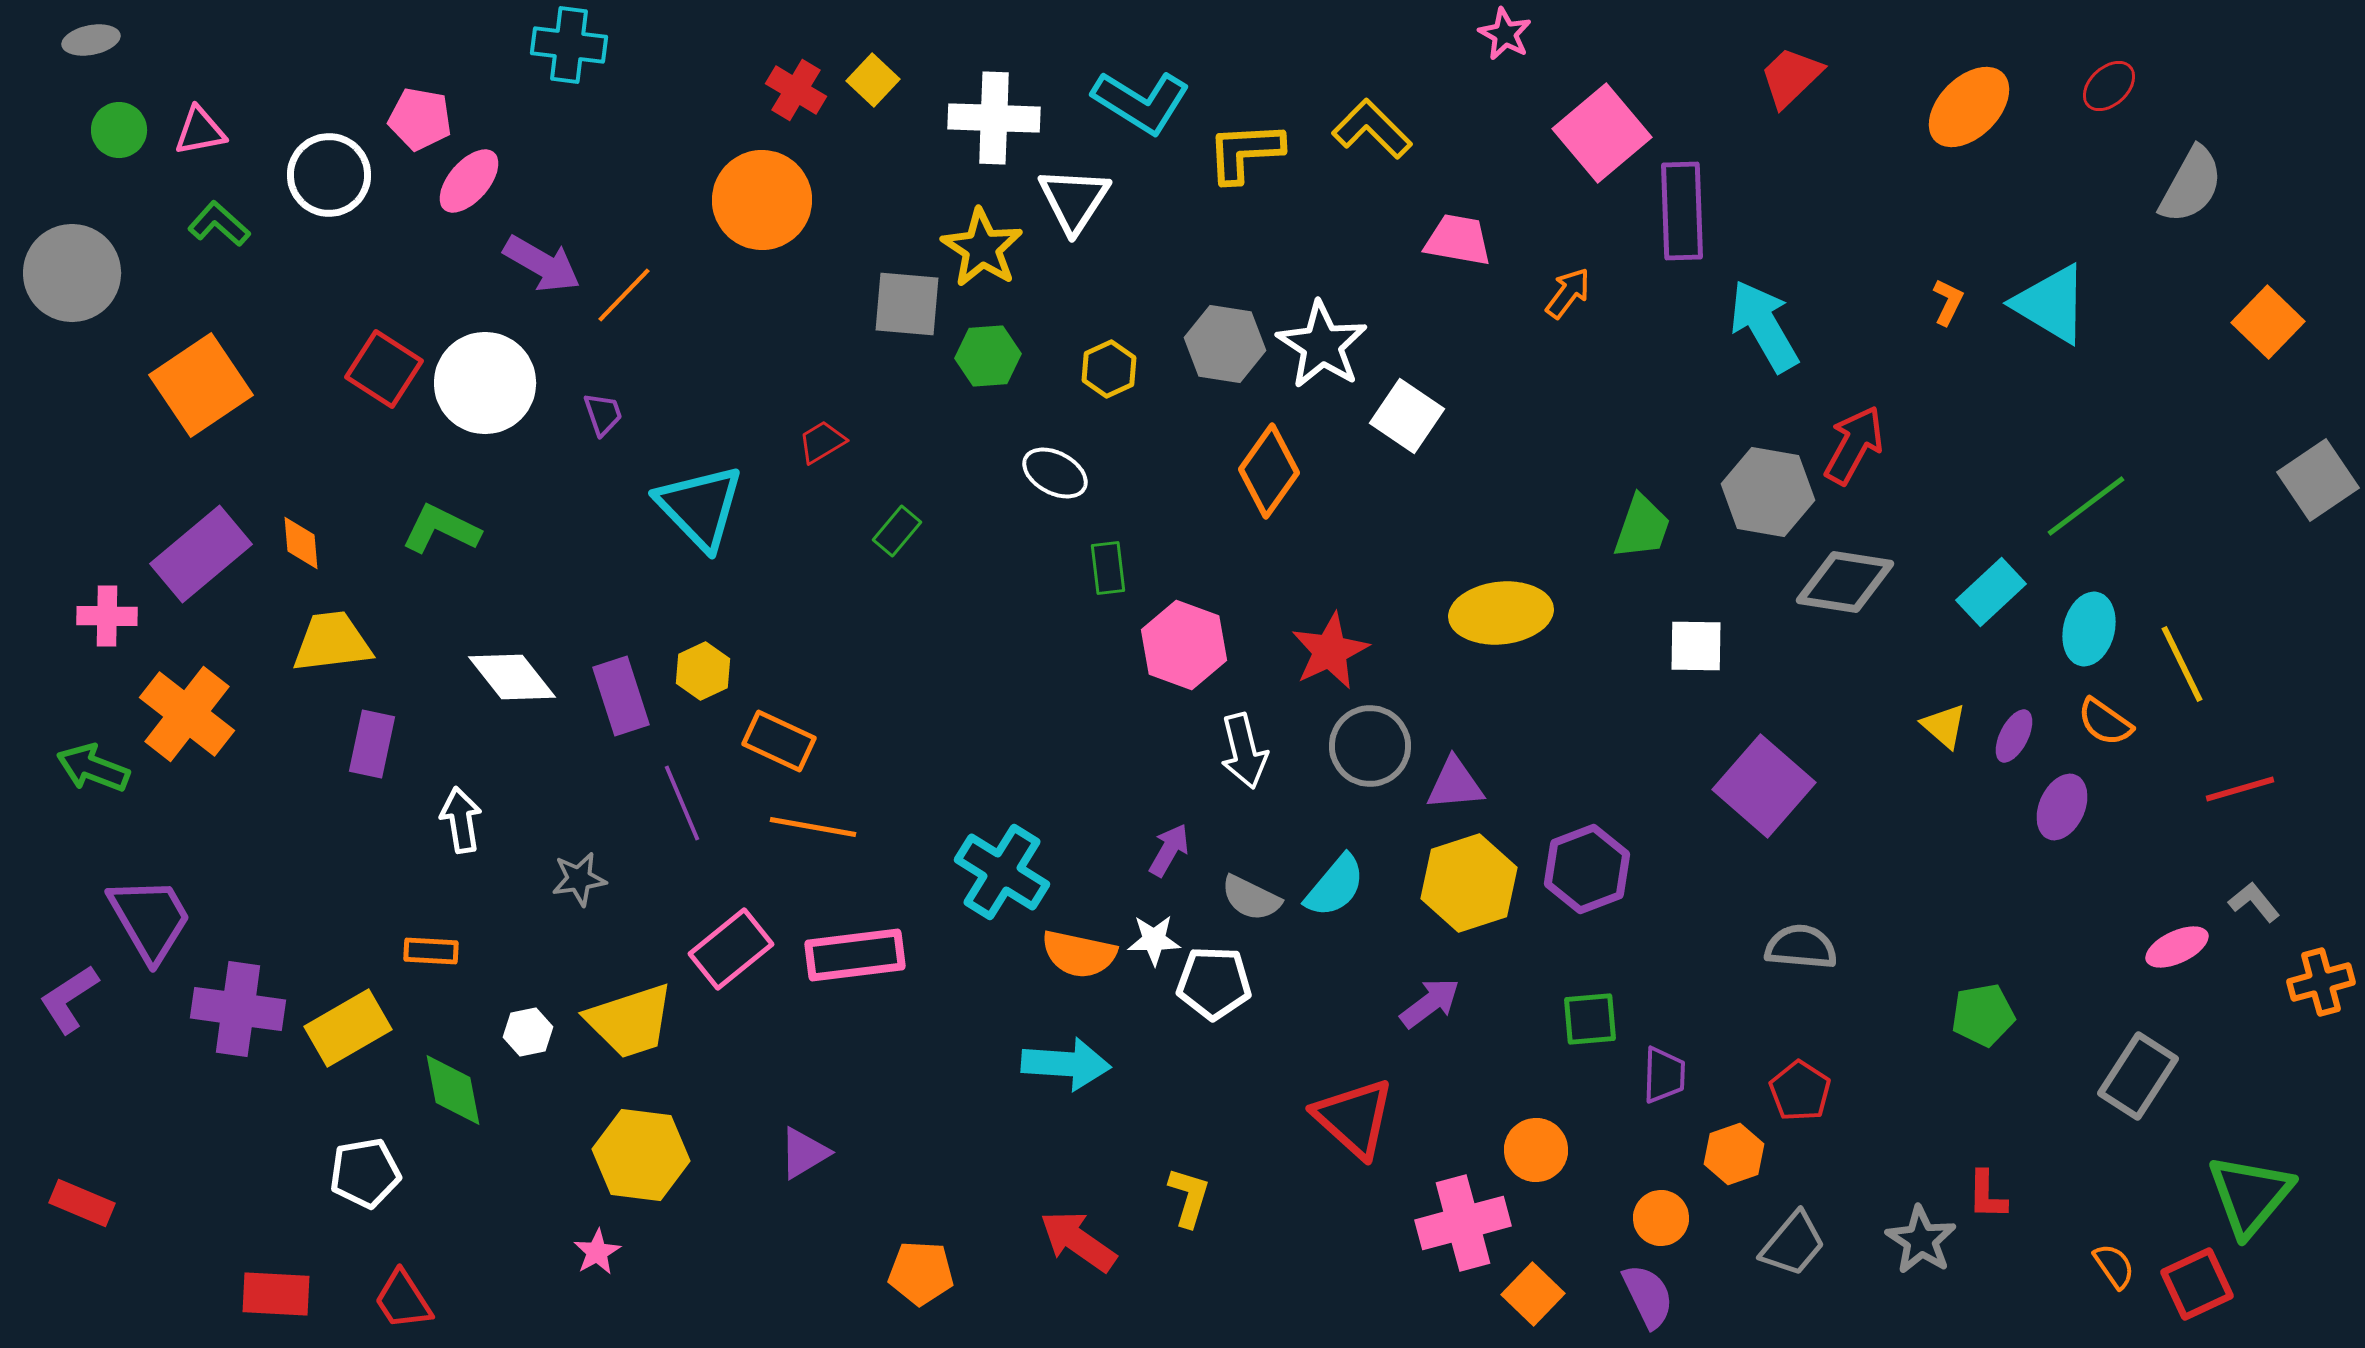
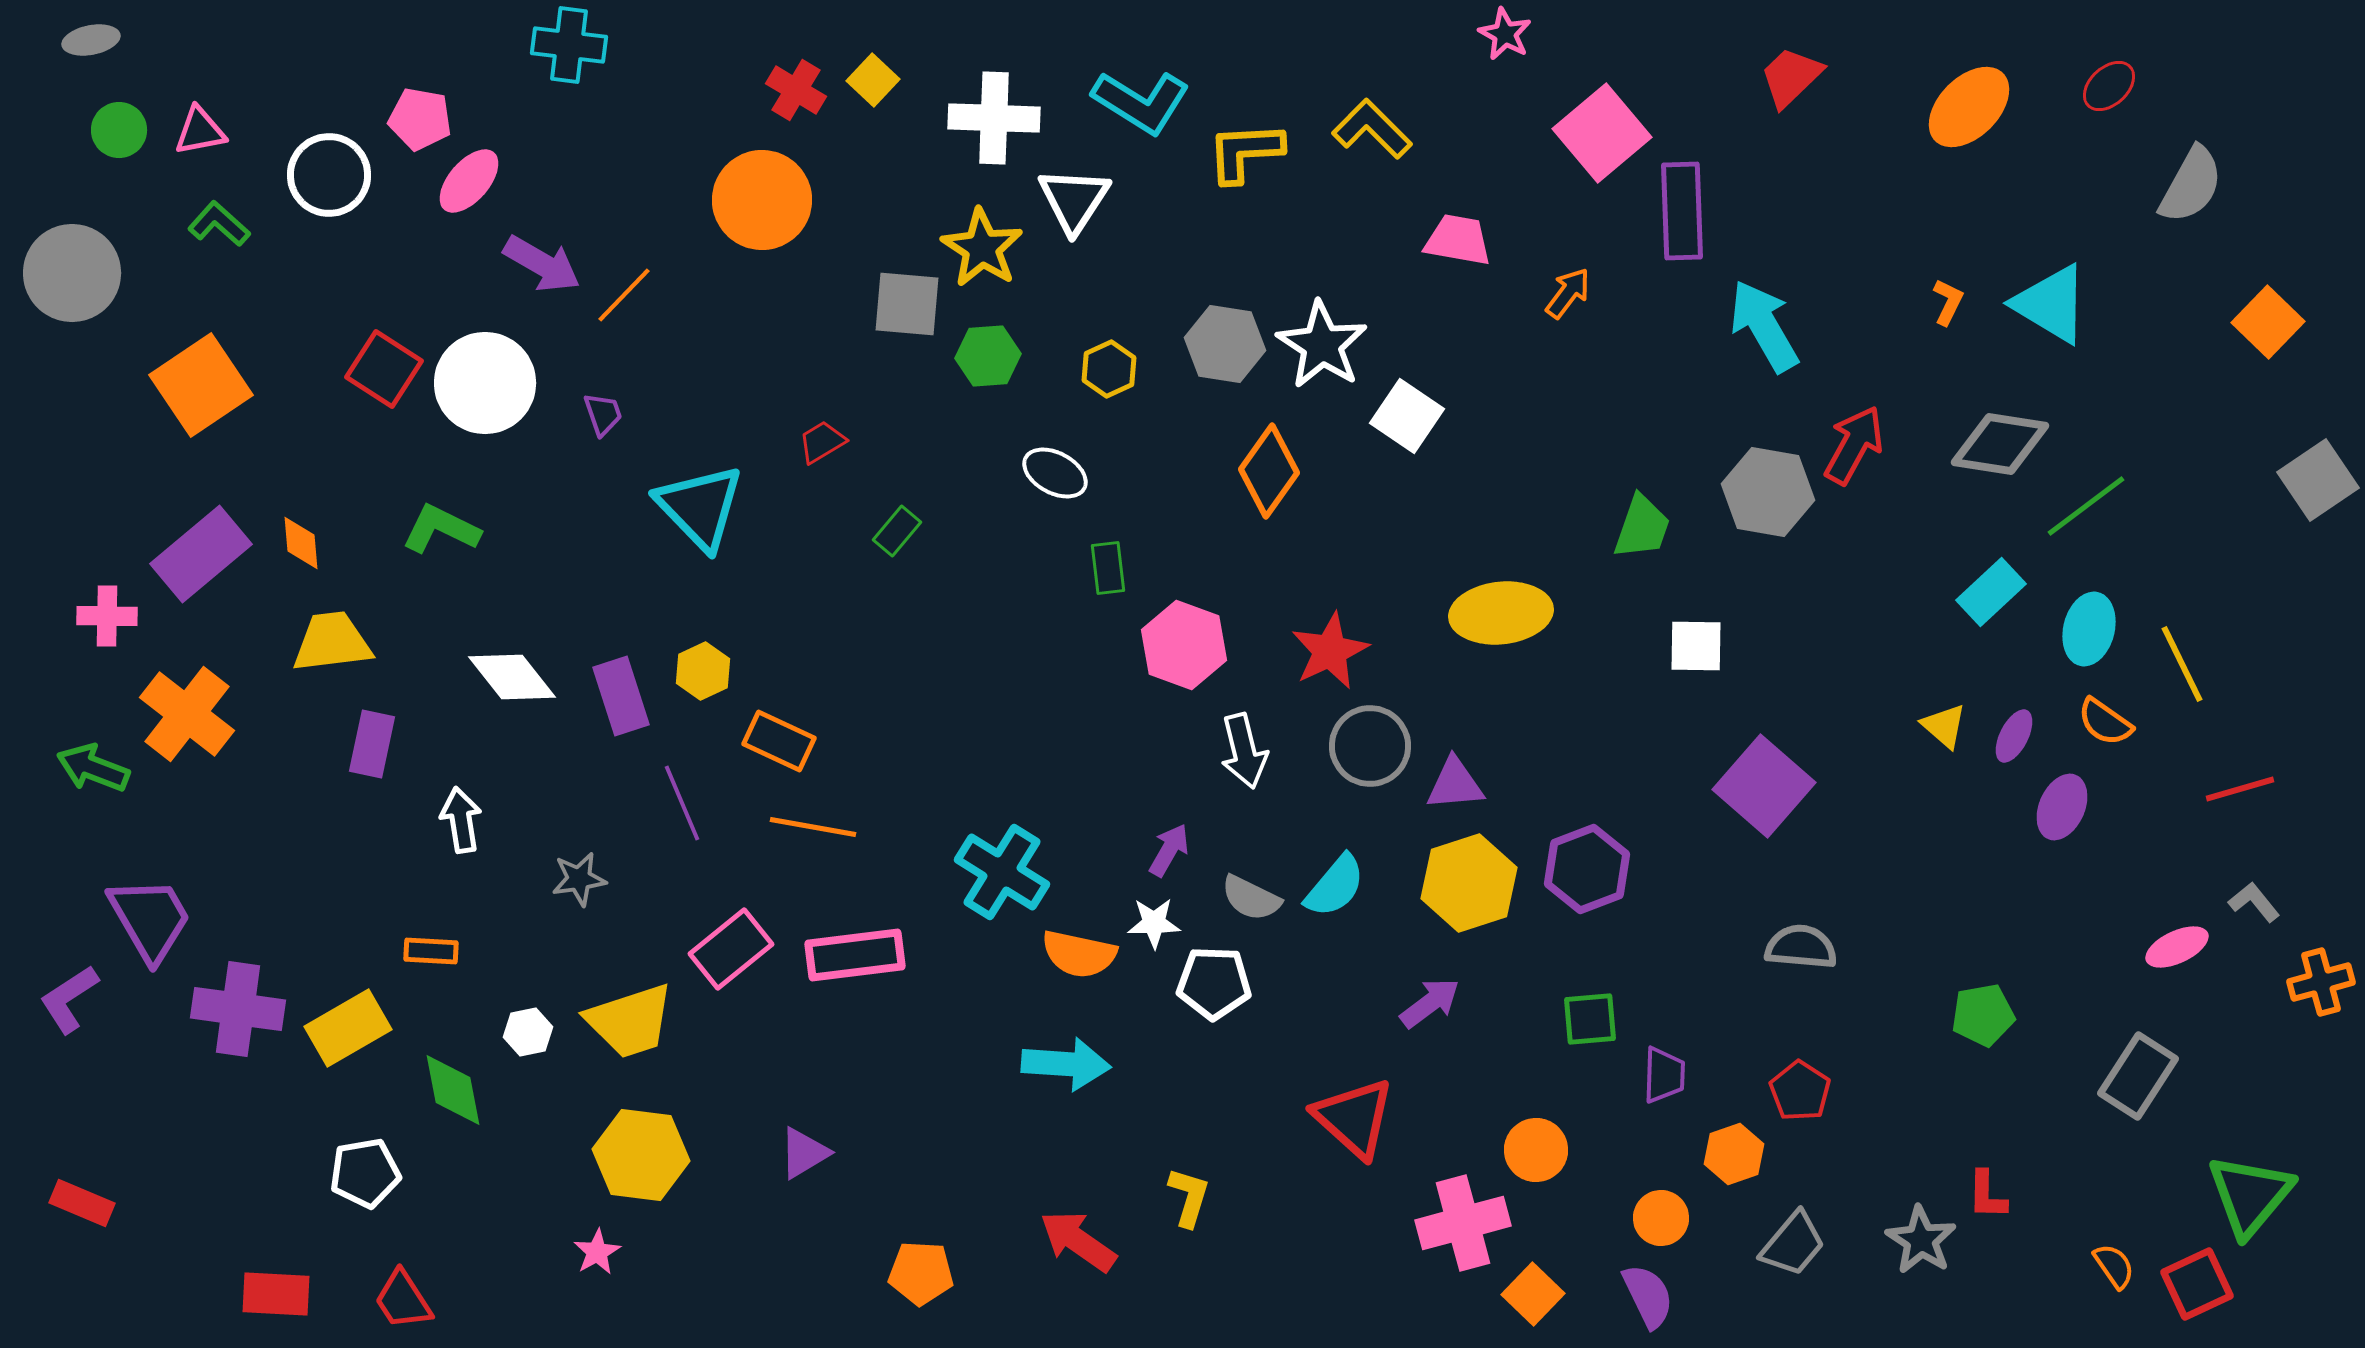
gray diamond at (1845, 582): moved 155 px right, 138 px up
white star at (1154, 940): moved 17 px up
